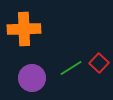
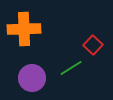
red square: moved 6 px left, 18 px up
